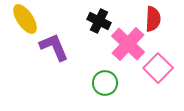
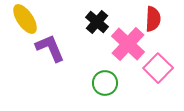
black cross: moved 2 px left, 1 px down; rotated 15 degrees clockwise
purple L-shape: moved 4 px left, 1 px down
